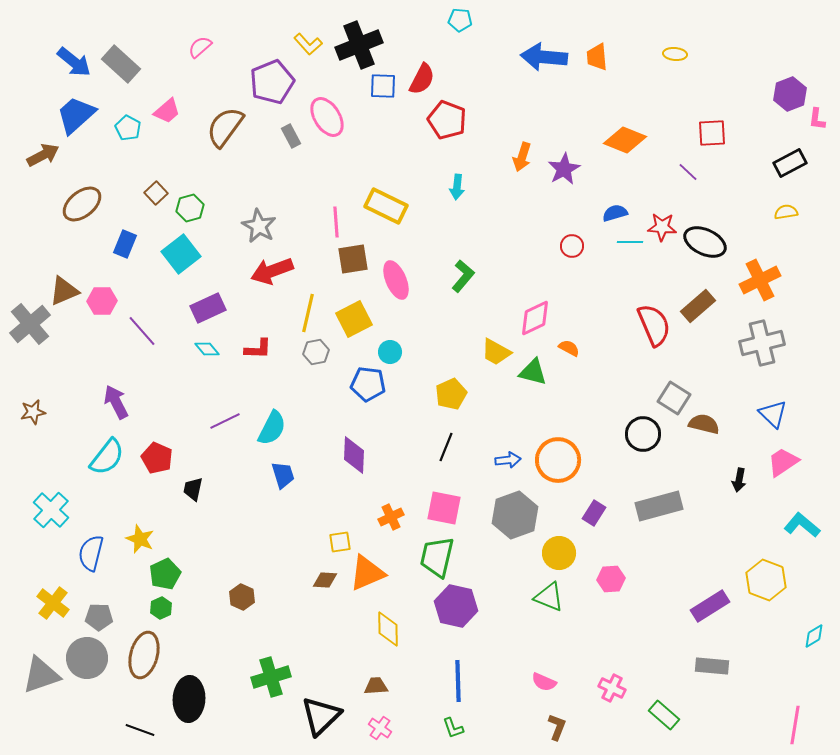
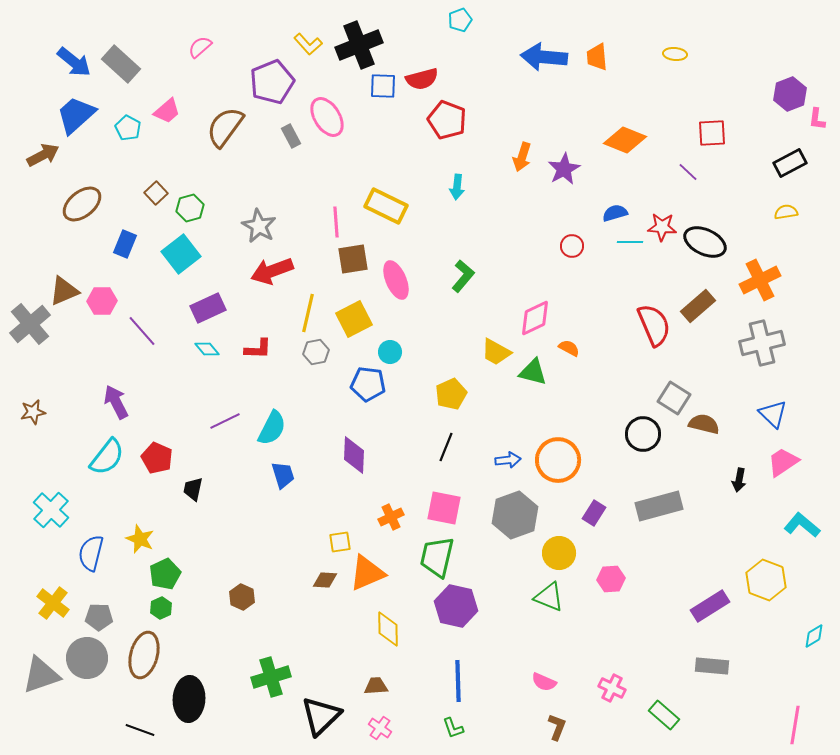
cyan pentagon at (460, 20): rotated 25 degrees counterclockwise
red semicircle at (422, 79): rotated 48 degrees clockwise
